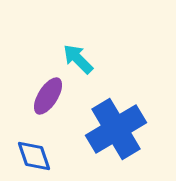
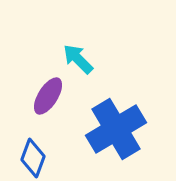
blue diamond: moved 1 px left, 2 px down; rotated 39 degrees clockwise
